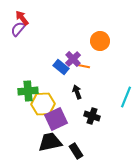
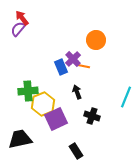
orange circle: moved 4 px left, 1 px up
blue rectangle: rotated 28 degrees clockwise
yellow hexagon: rotated 20 degrees counterclockwise
black trapezoid: moved 30 px left, 3 px up
